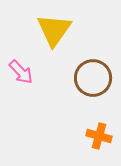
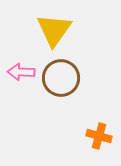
pink arrow: rotated 136 degrees clockwise
brown circle: moved 32 px left
